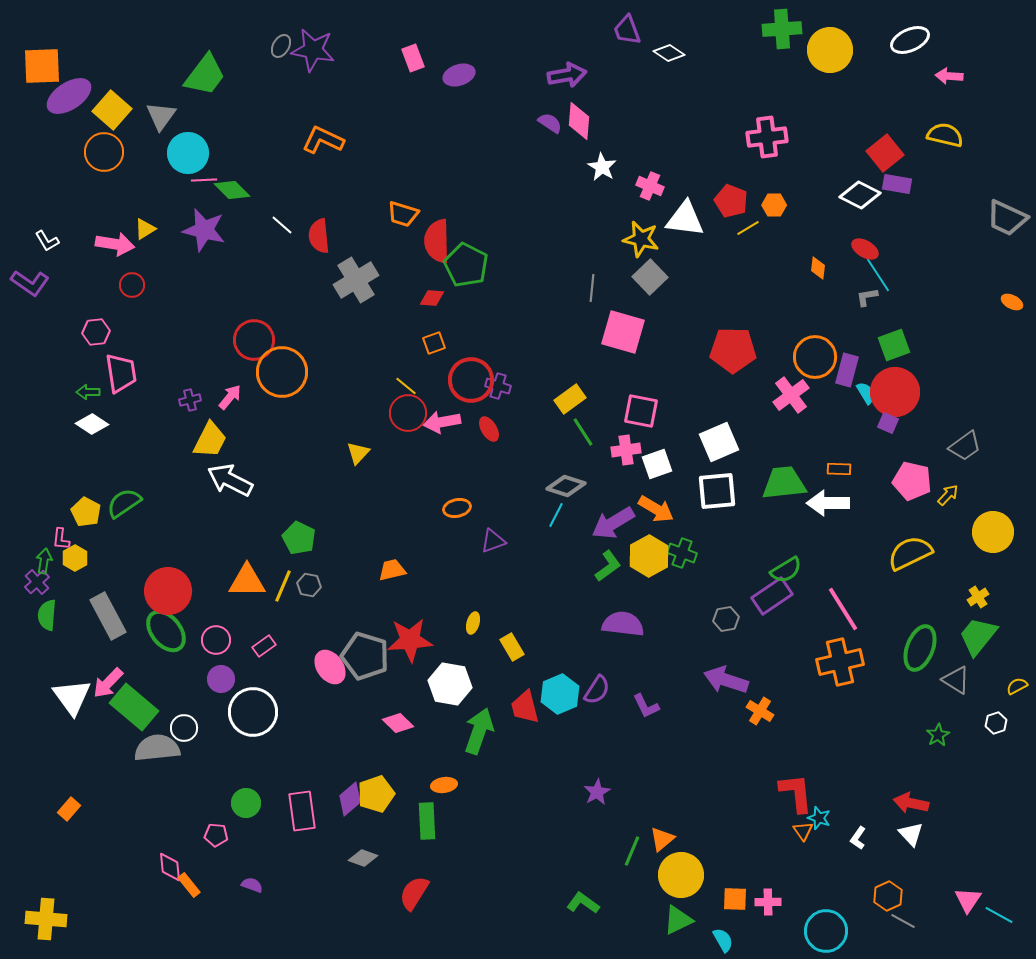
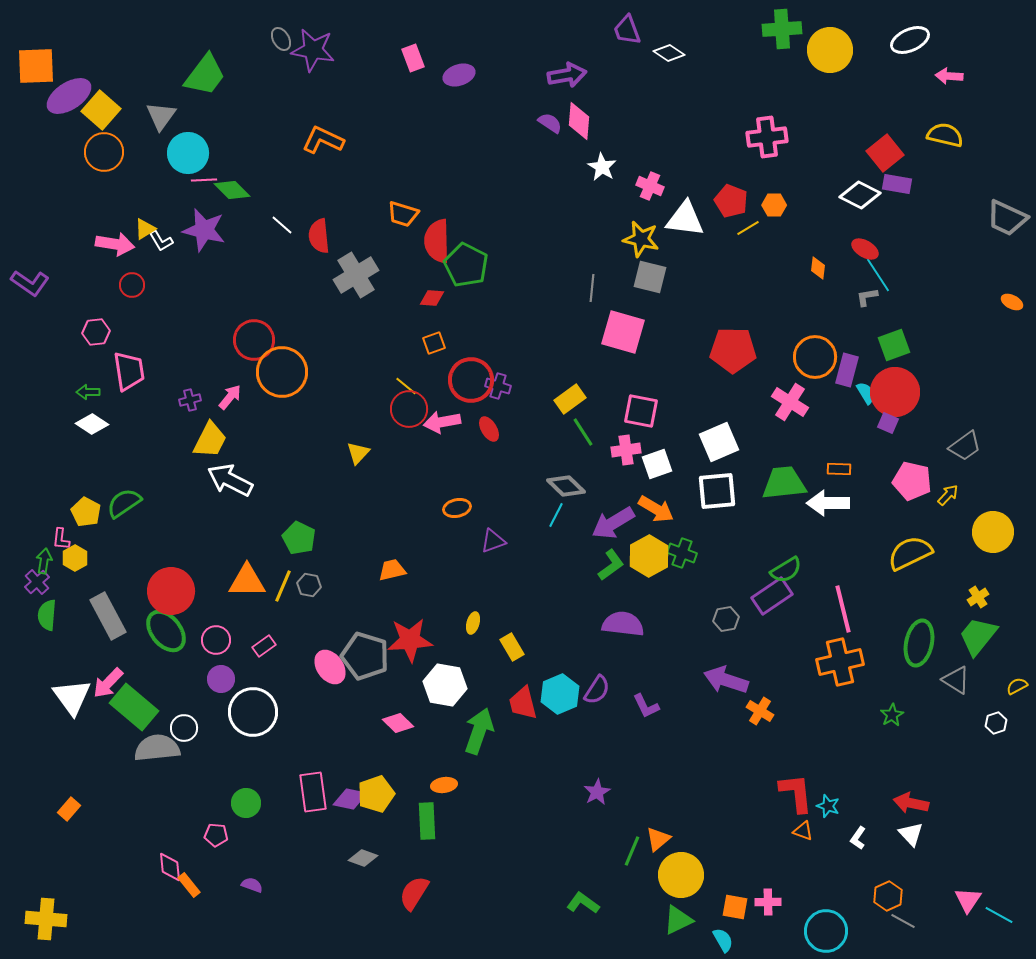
gray ellipse at (281, 46): moved 7 px up; rotated 60 degrees counterclockwise
orange square at (42, 66): moved 6 px left
yellow square at (112, 110): moved 11 px left
white L-shape at (47, 241): moved 114 px right
gray square at (650, 277): rotated 32 degrees counterclockwise
gray cross at (356, 280): moved 5 px up
pink trapezoid at (121, 373): moved 8 px right, 2 px up
pink cross at (791, 395): moved 1 px left, 7 px down; rotated 21 degrees counterclockwise
red circle at (408, 413): moved 1 px right, 4 px up
gray diamond at (566, 486): rotated 27 degrees clockwise
green L-shape at (608, 566): moved 3 px right, 1 px up
red circle at (168, 591): moved 3 px right
pink line at (843, 609): rotated 18 degrees clockwise
green ellipse at (920, 648): moved 1 px left, 5 px up; rotated 9 degrees counterclockwise
white hexagon at (450, 684): moved 5 px left, 1 px down
red trapezoid at (525, 707): moved 2 px left, 4 px up
green star at (938, 735): moved 46 px left, 20 px up
purple diamond at (350, 799): rotated 52 degrees clockwise
pink rectangle at (302, 811): moved 11 px right, 19 px up
cyan star at (819, 818): moved 9 px right, 12 px up
orange triangle at (803, 831): rotated 35 degrees counterclockwise
orange triangle at (662, 839): moved 4 px left
orange square at (735, 899): moved 8 px down; rotated 8 degrees clockwise
